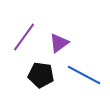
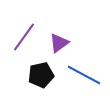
black pentagon: rotated 20 degrees counterclockwise
